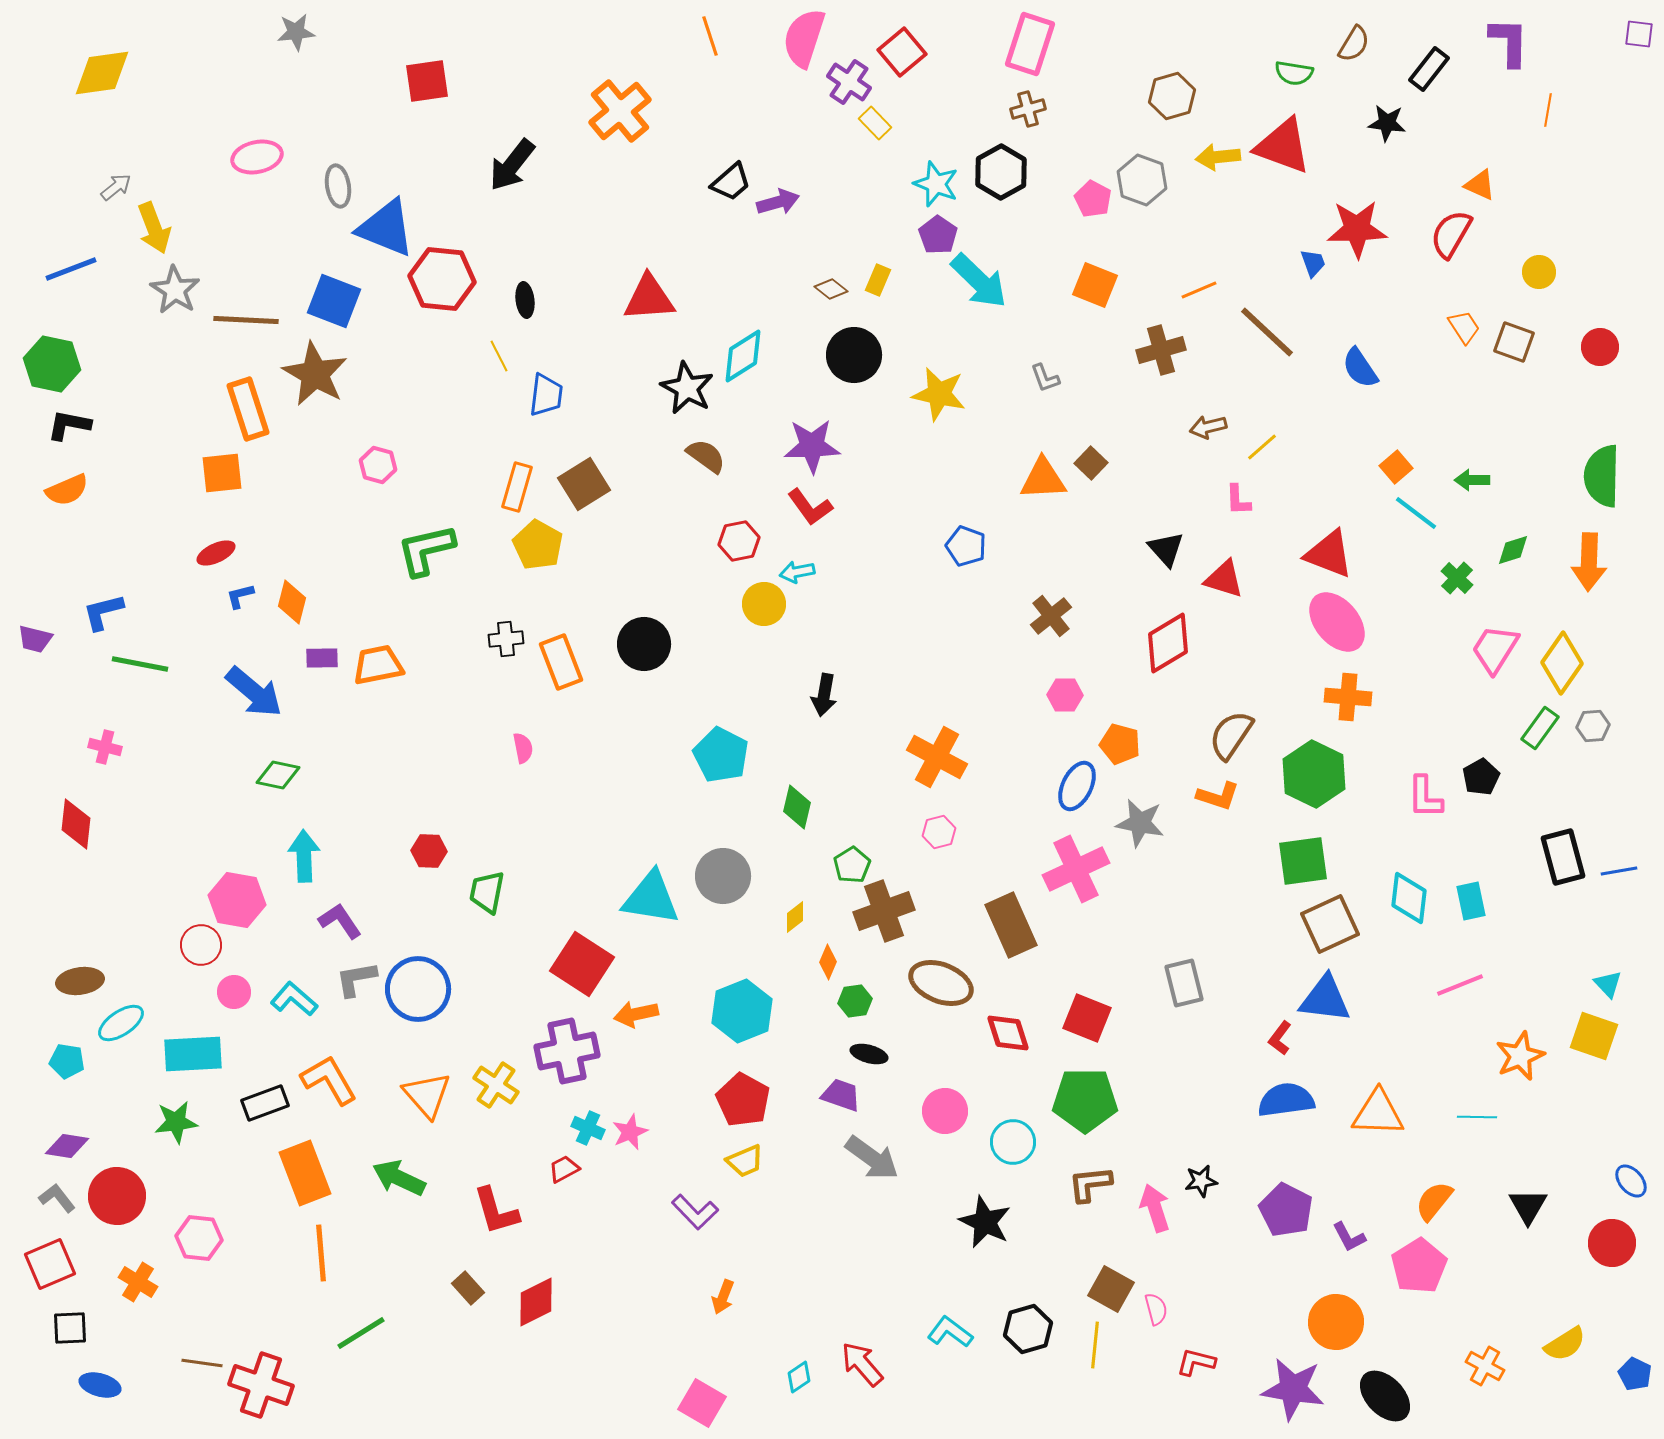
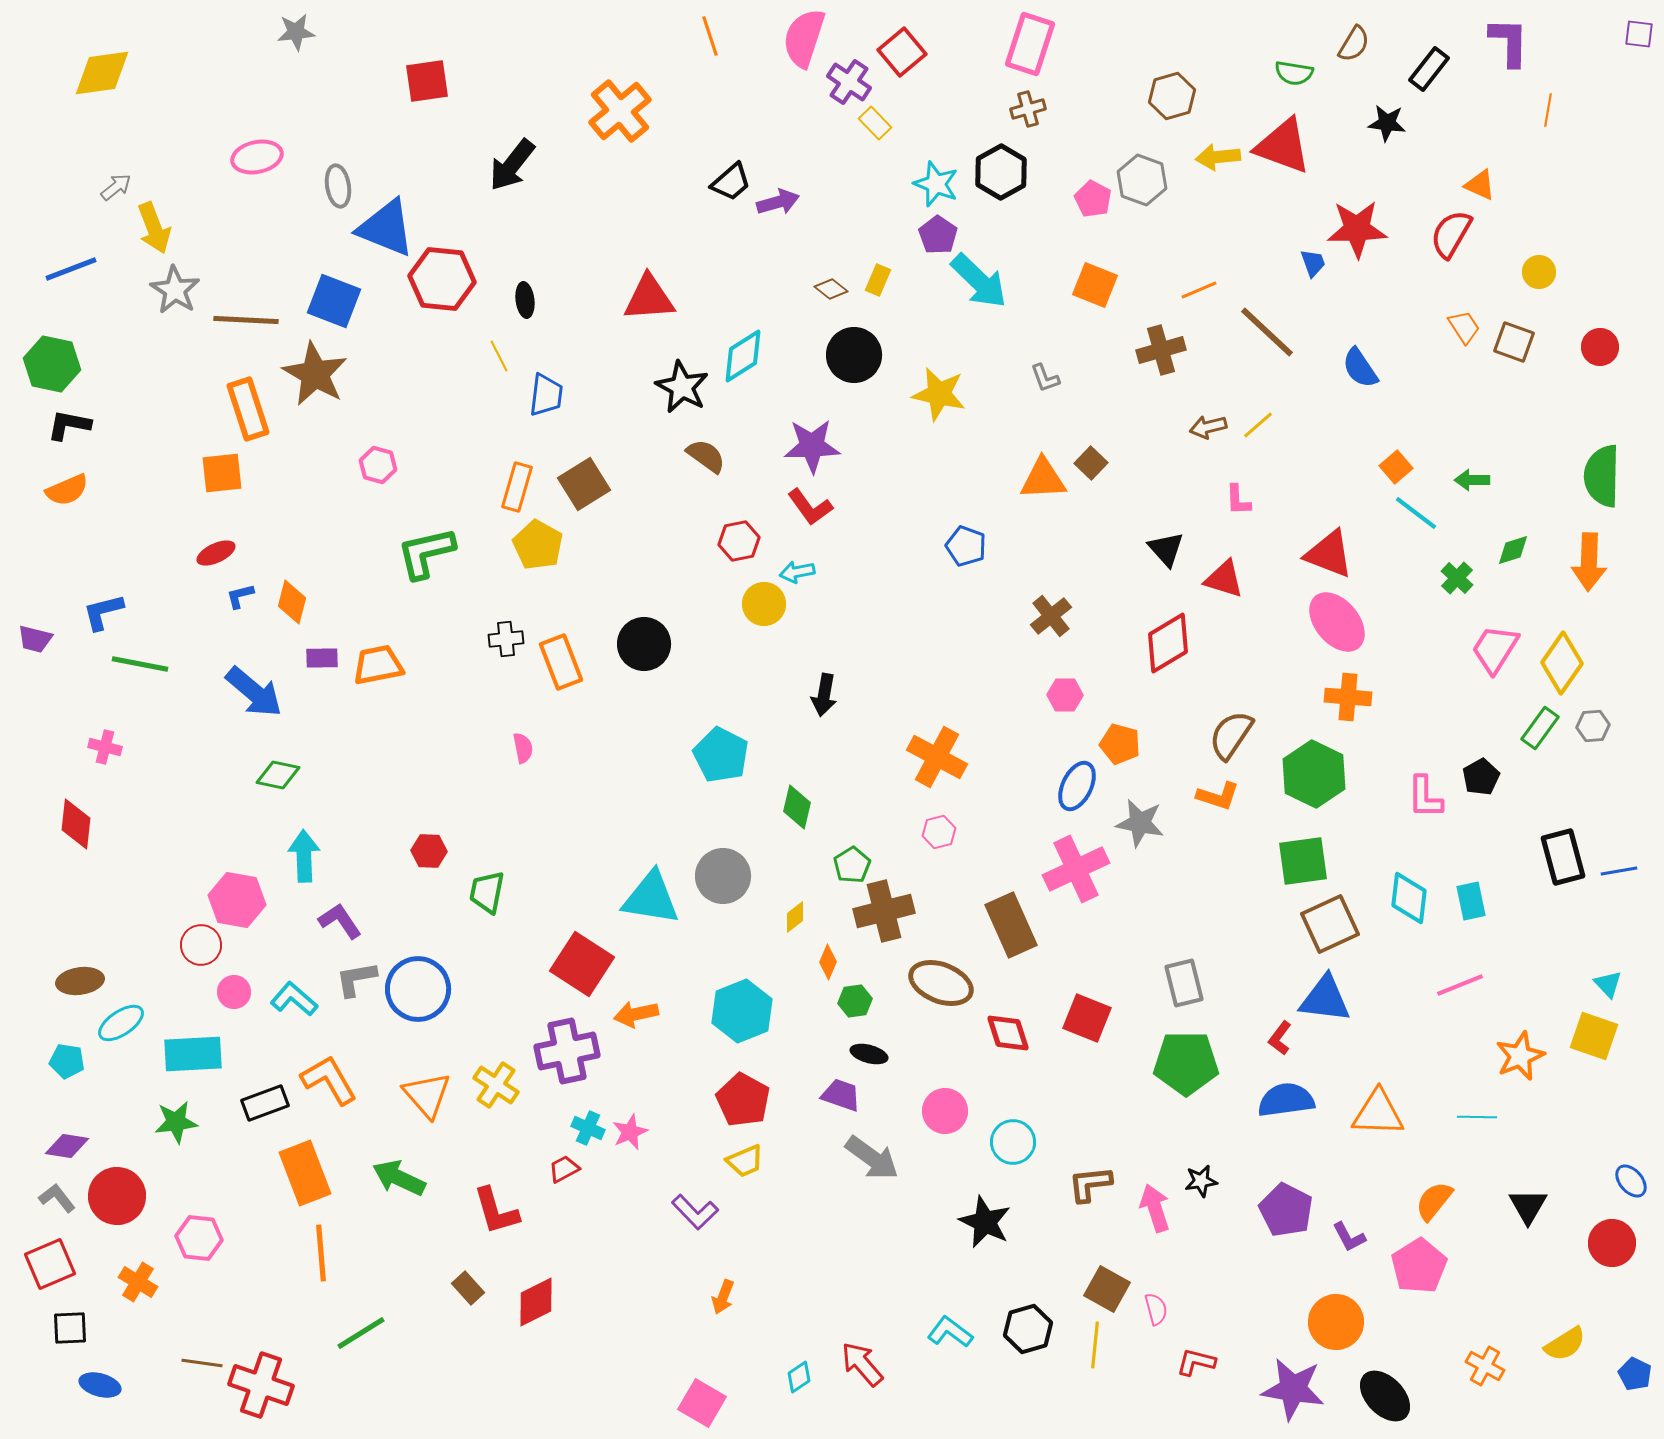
black star at (687, 388): moved 5 px left, 1 px up
yellow line at (1262, 447): moved 4 px left, 22 px up
green L-shape at (426, 550): moved 3 px down
brown cross at (884, 911): rotated 6 degrees clockwise
green pentagon at (1085, 1100): moved 101 px right, 37 px up
brown square at (1111, 1289): moved 4 px left
